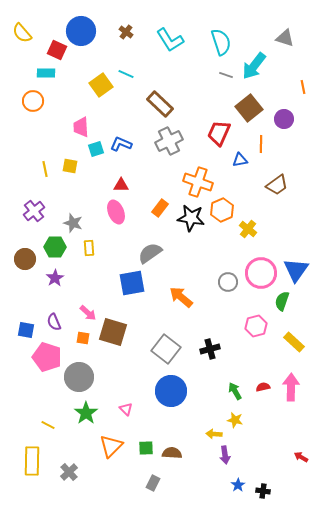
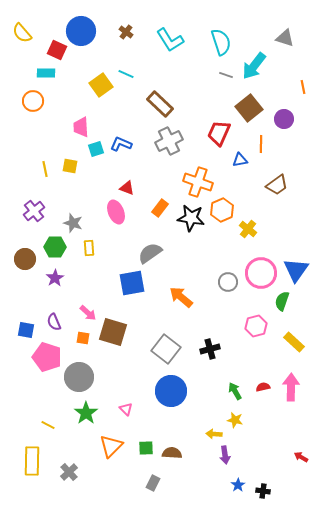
red triangle at (121, 185): moved 6 px right, 3 px down; rotated 21 degrees clockwise
